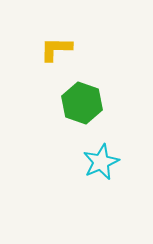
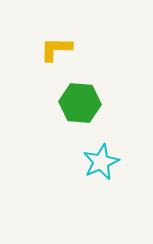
green hexagon: moved 2 px left; rotated 15 degrees counterclockwise
